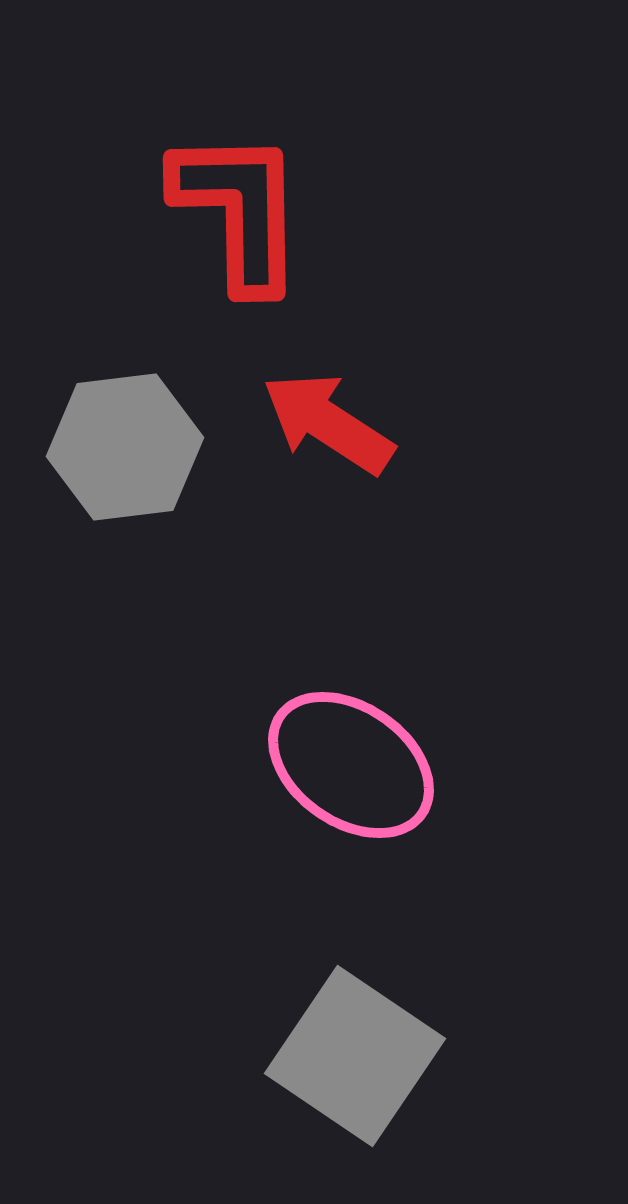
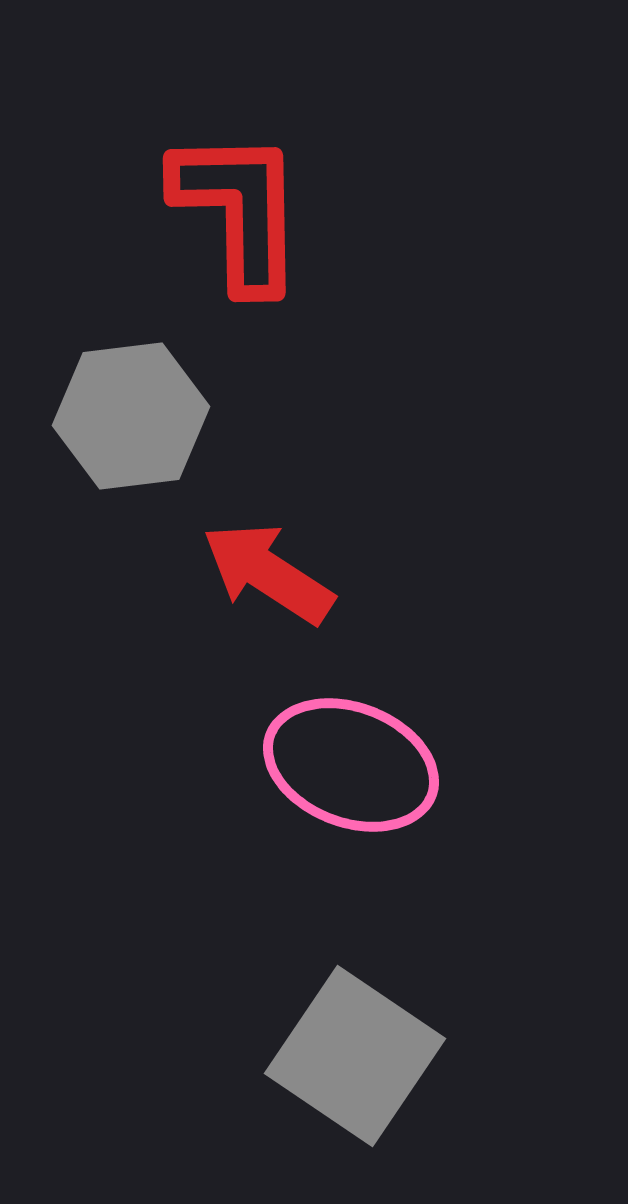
red arrow: moved 60 px left, 150 px down
gray hexagon: moved 6 px right, 31 px up
pink ellipse: rotated 14 degrees counterclockwise
